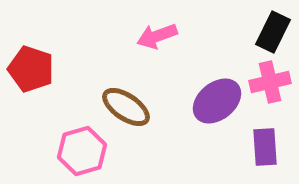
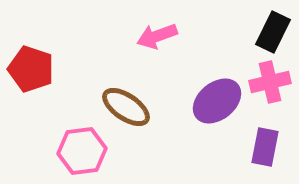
purple rectangle: rotated 15 degrees clockwise
pink hexagon: rotated 9 degrees clockwise
